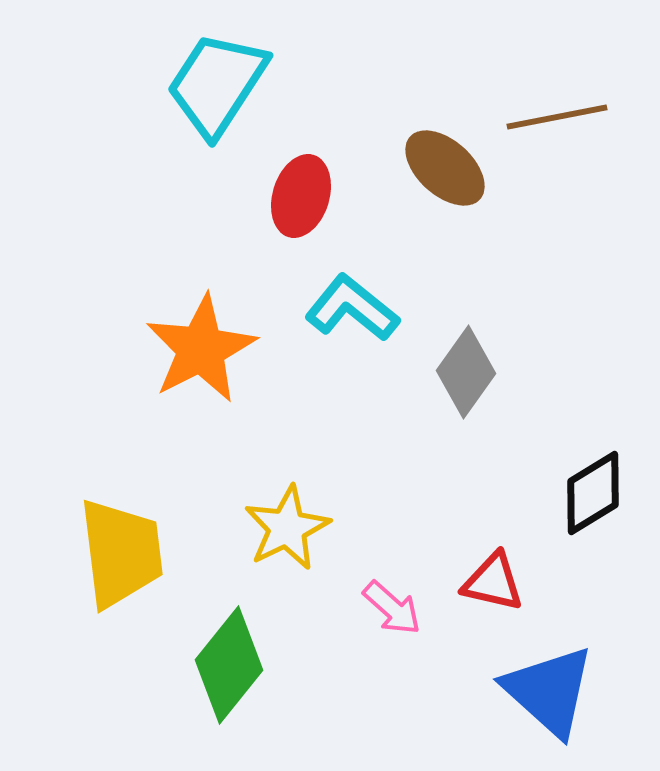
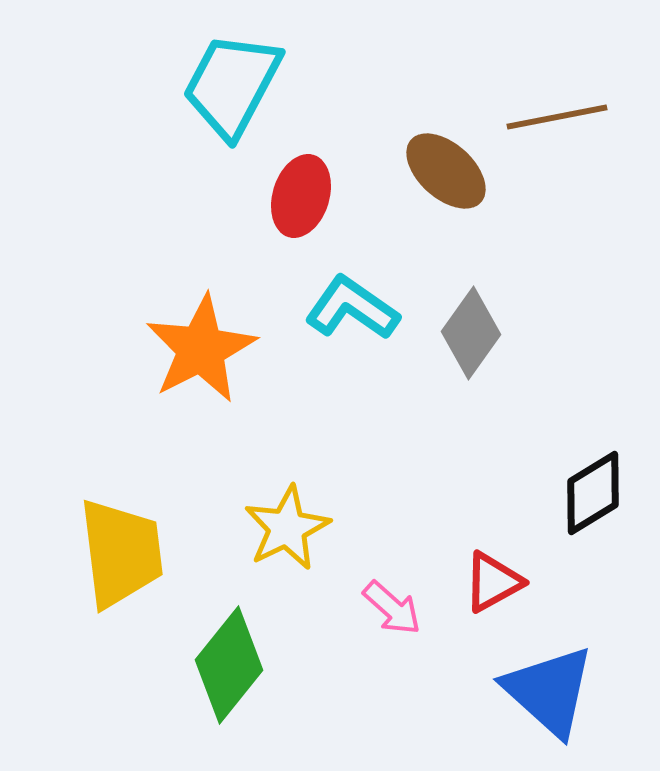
cyan trapezoid: moved 15 px right, 1 px down; rotated 5 degrees counterclockwise
brown ellipse: moved 1 px right, 3 px down
cyan L-shape: rotated 4 degrees counterclockwise
gray diamond: moved 5 px right, 39 px up
red triangle: rotated 42 degrees counterclockwise
